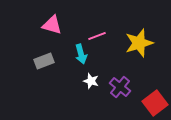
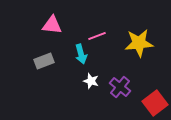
pink triangle: rotated 10 degrees counterclockwise
yellow star: rotated 12 degrees clockwise
